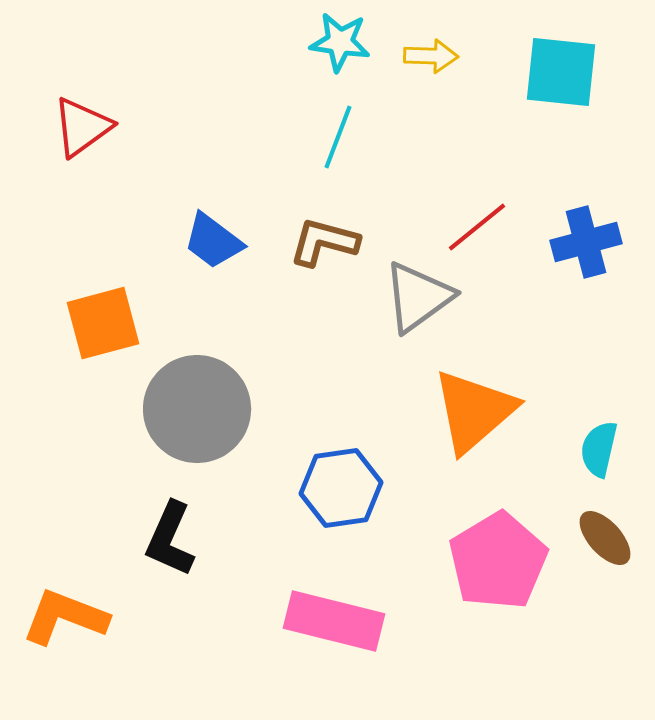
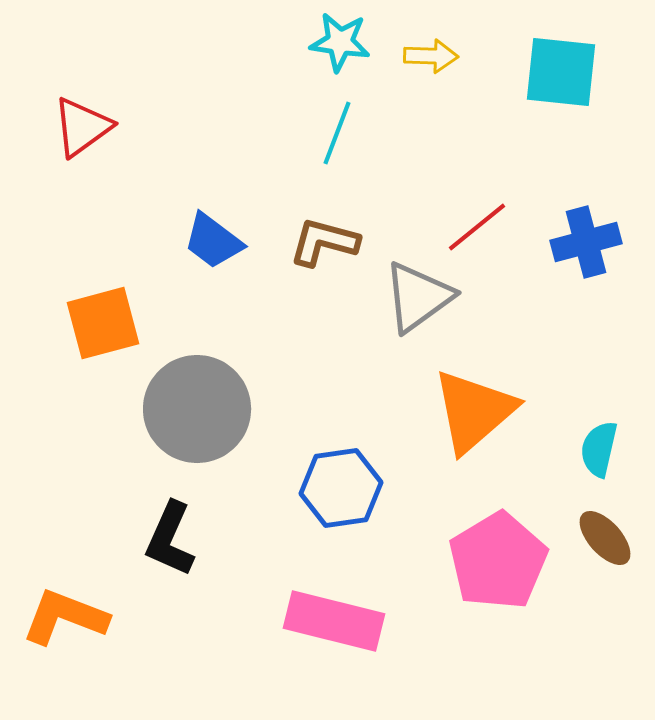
cyan line: moved 1 px left, 4 px up
